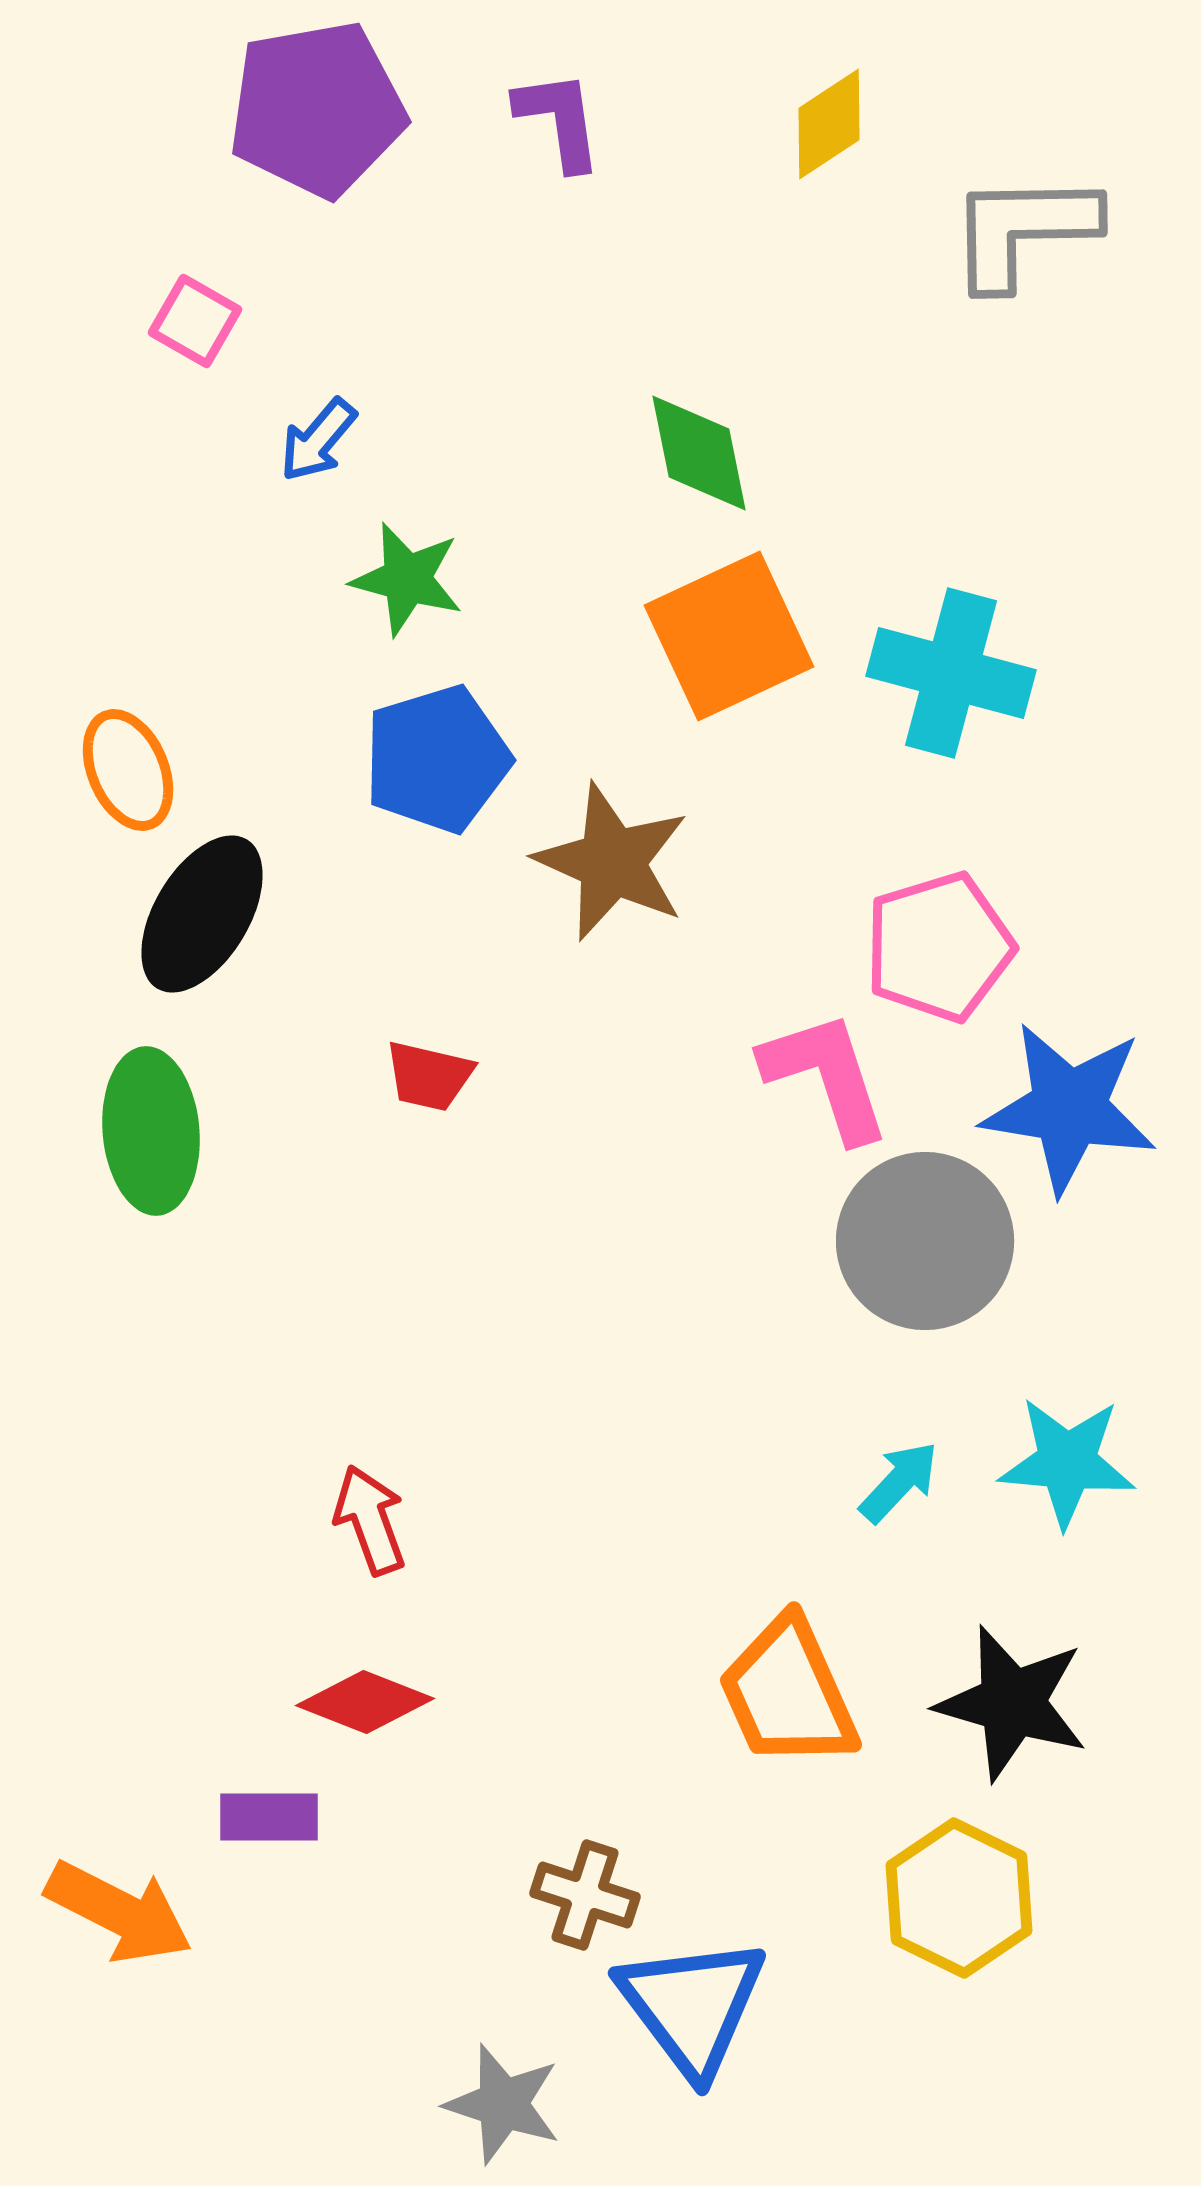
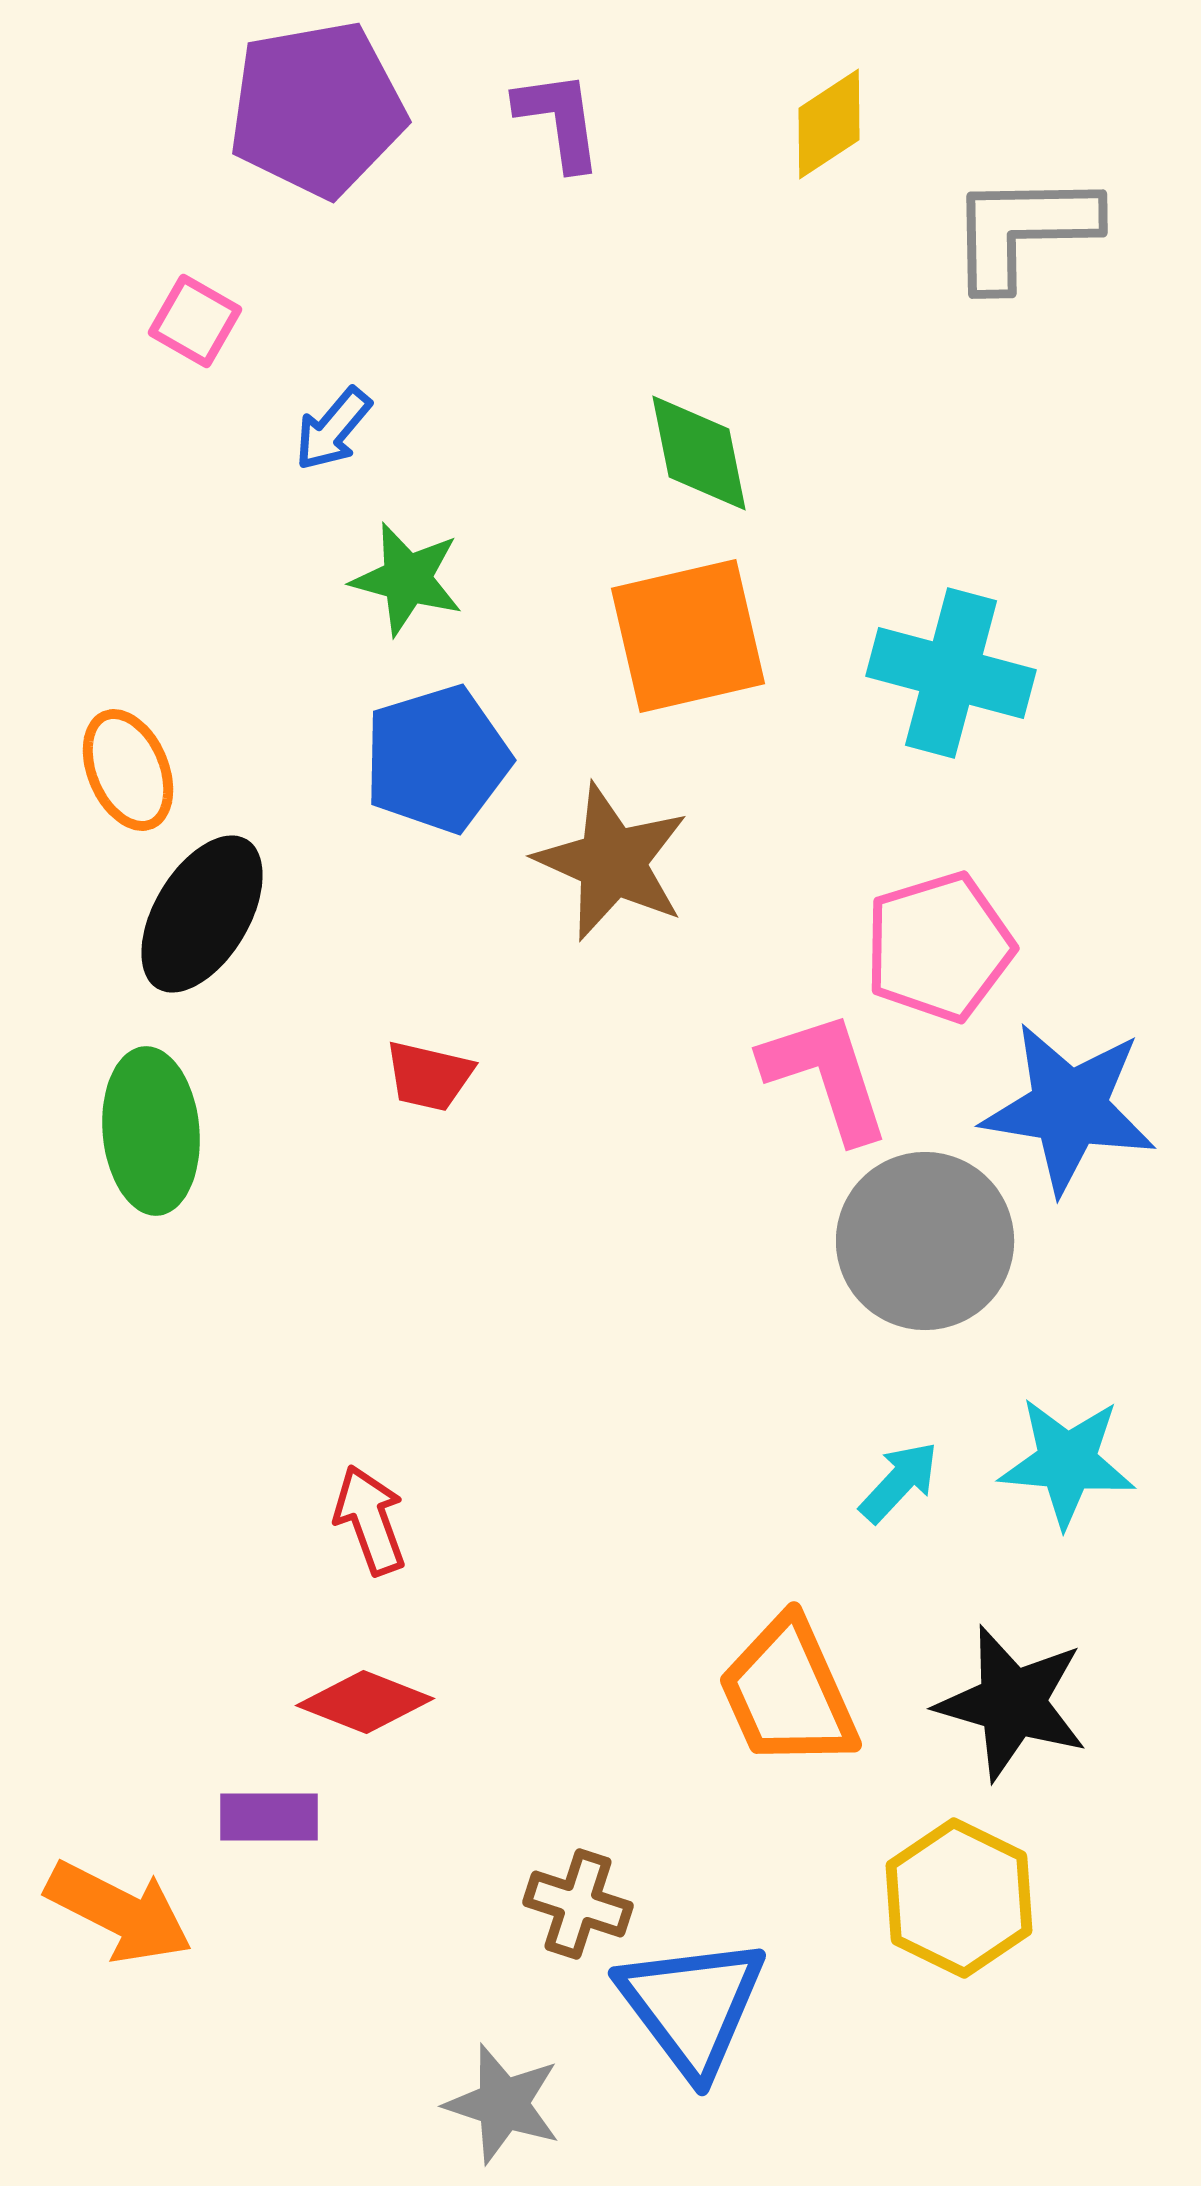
blue arrow: moved 15 px right, 11 px up
orange square: moved 41 px left; rotated 12 degrees clockwise
brown cross: moved 7 px left, 9 px down
